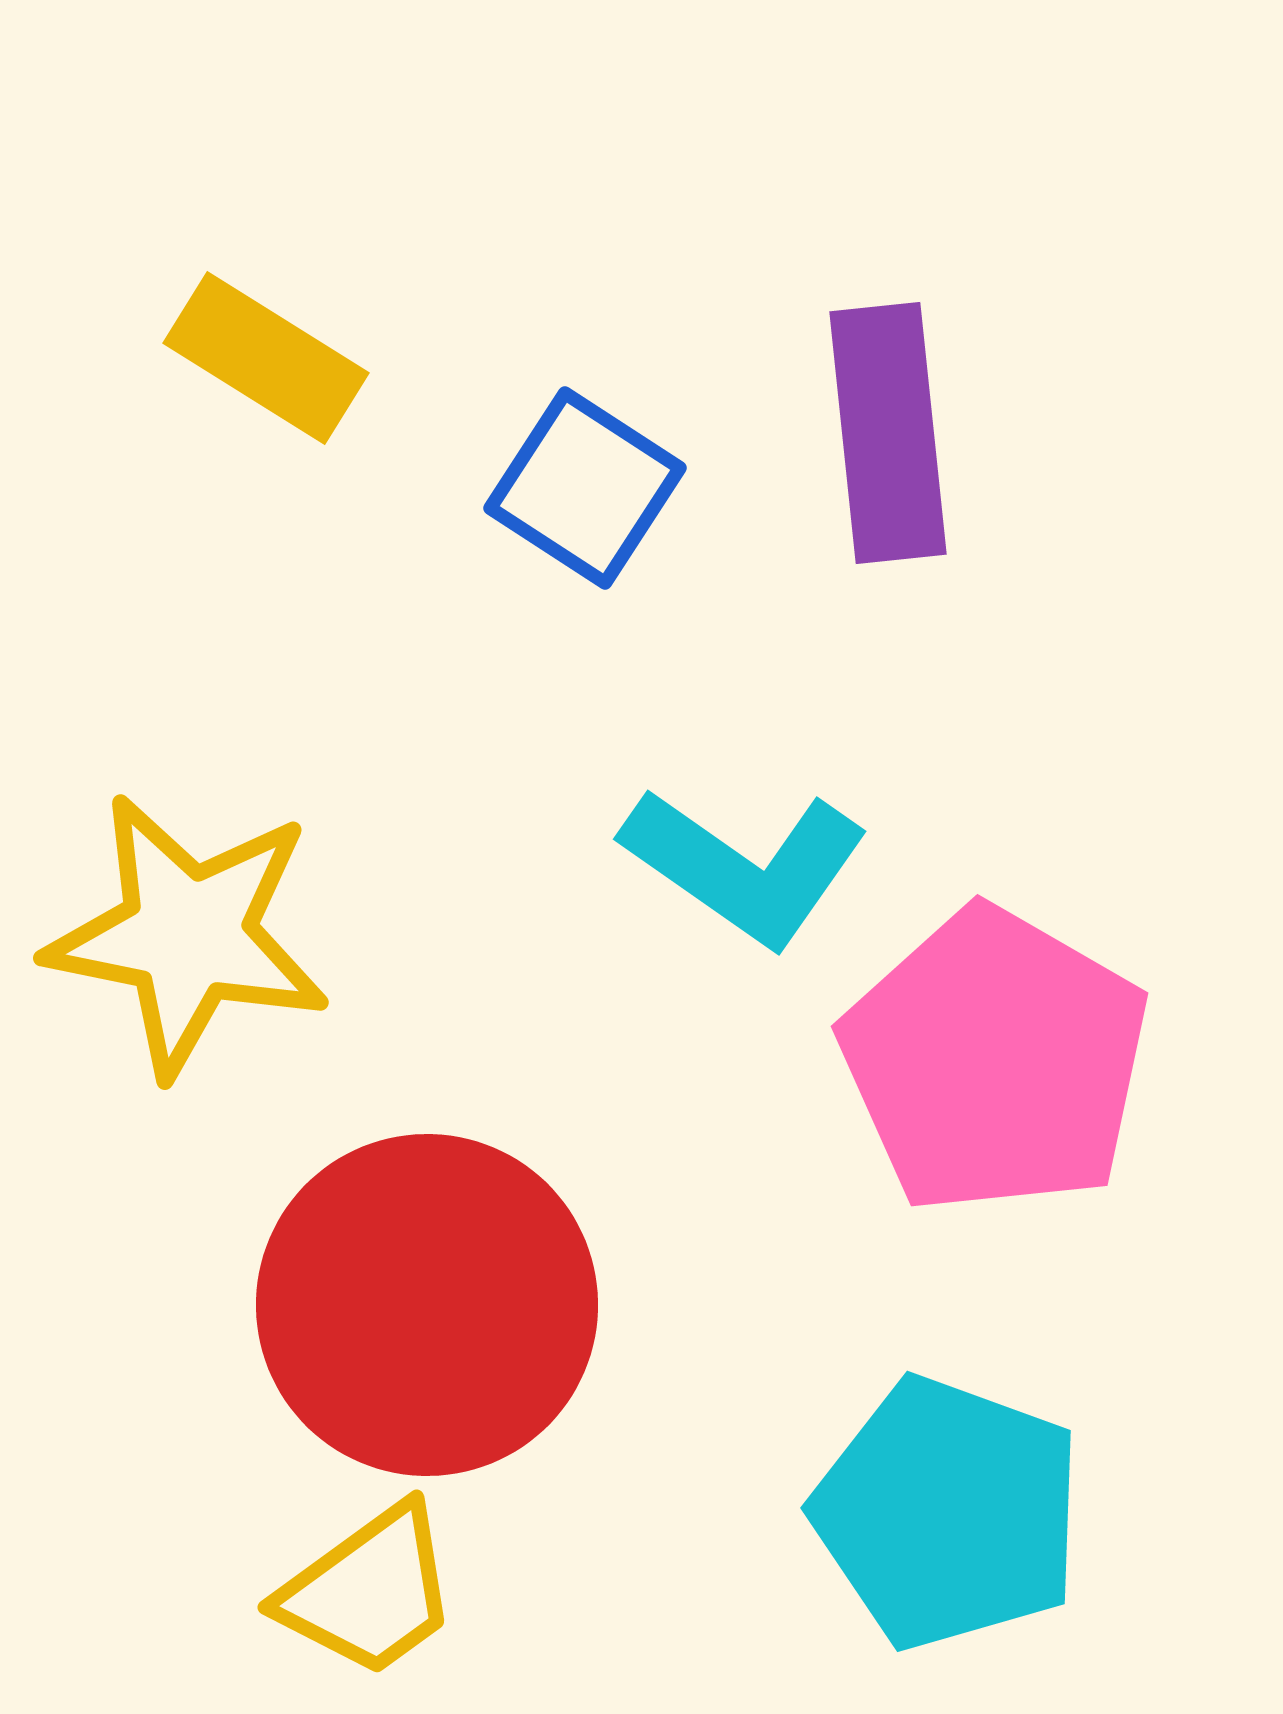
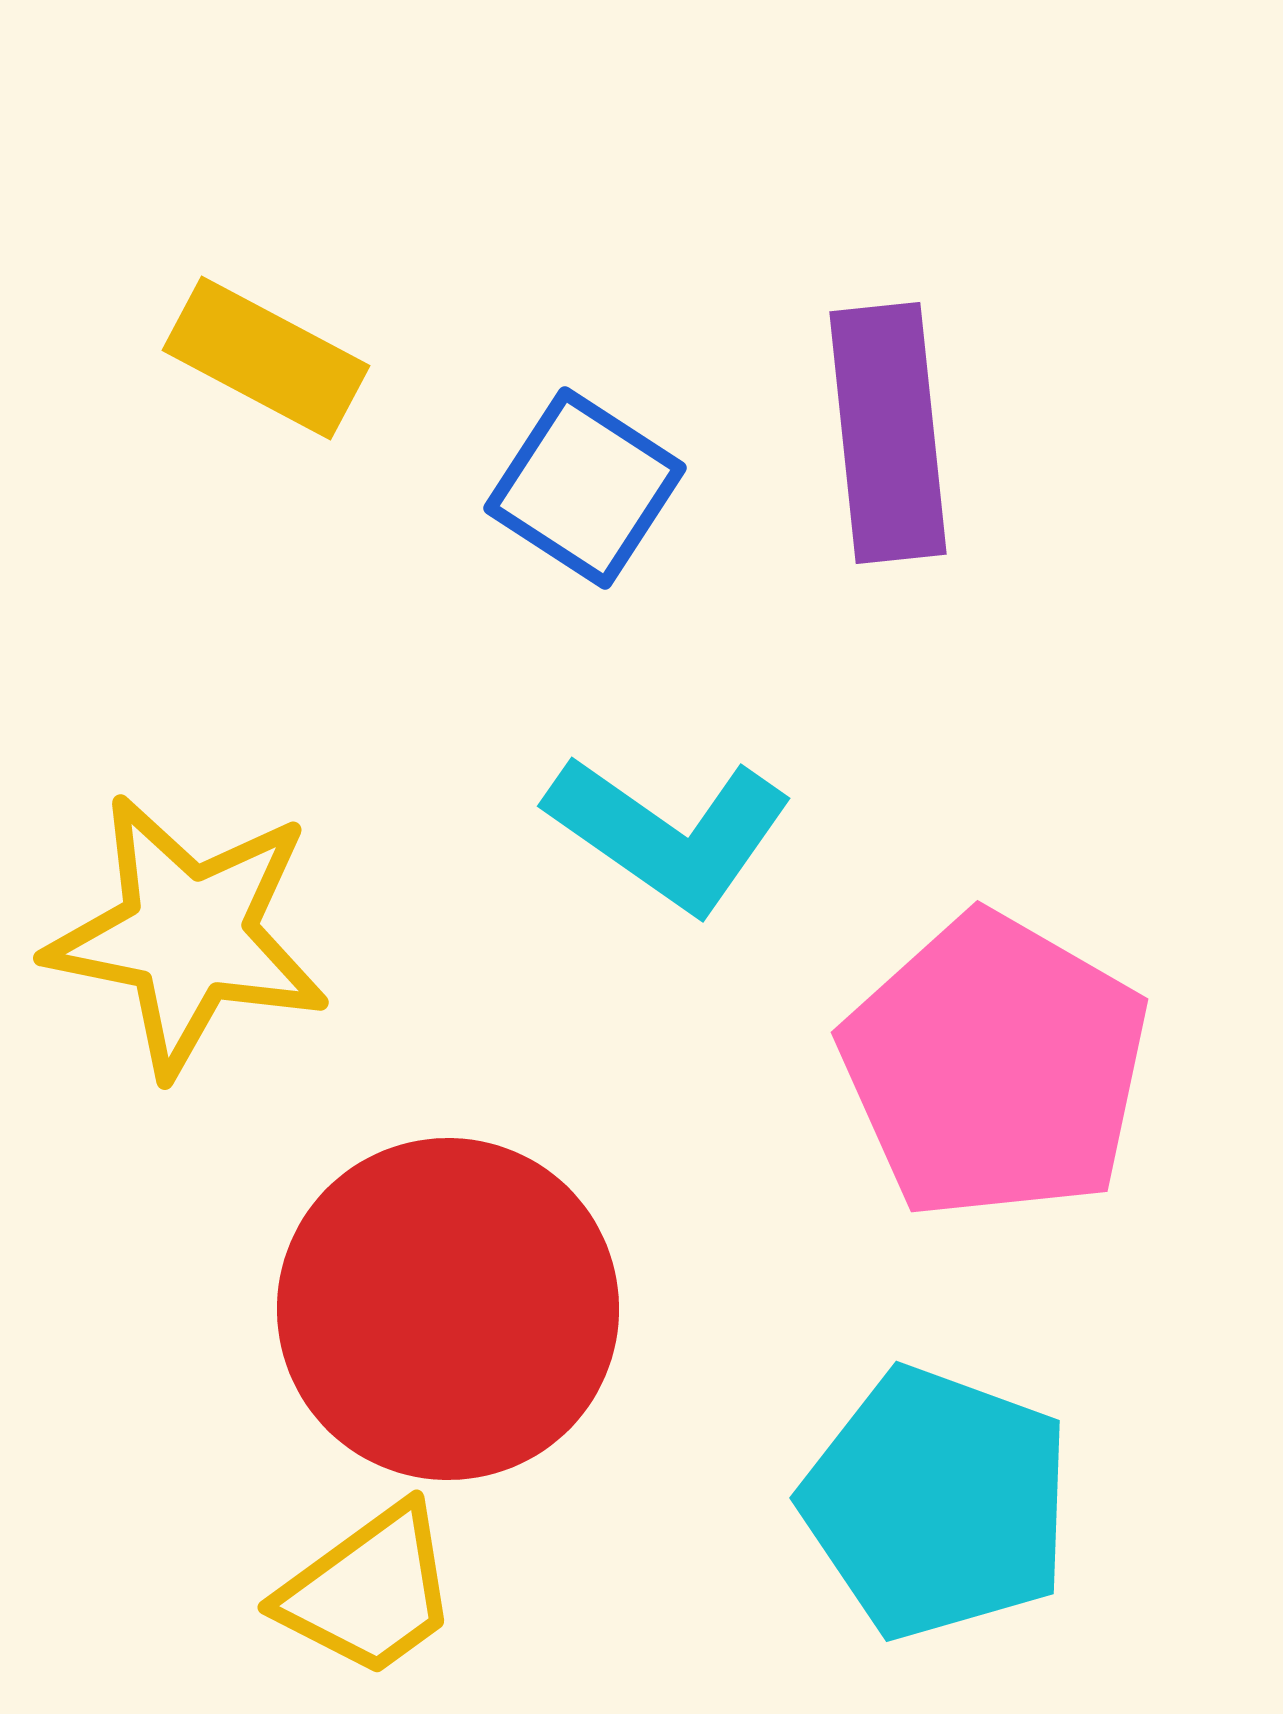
yellow rectangle: rotated 4 degrees counterclockwise
cyan L-shape: moved 76 px left, 33 px up
pink pentagon: moved 6 px down
red circle: moved 21 px right, 4 px down
cyan pentagon: moved 11 px left, 10 px up
